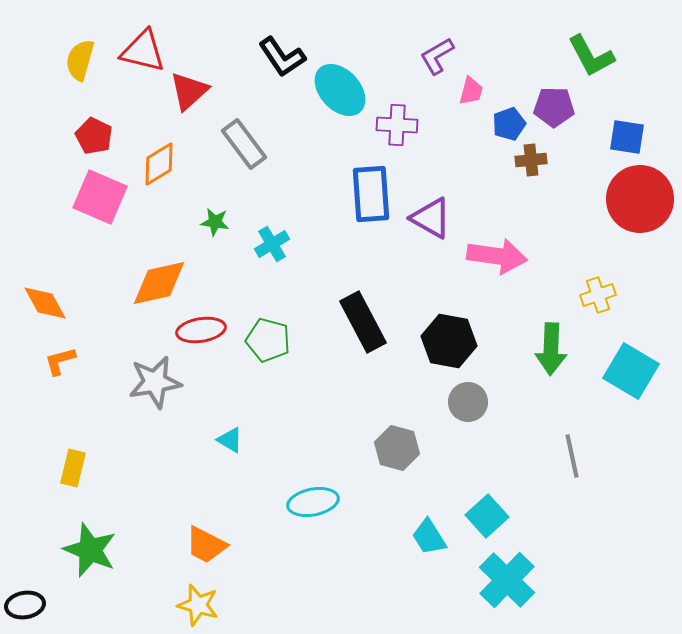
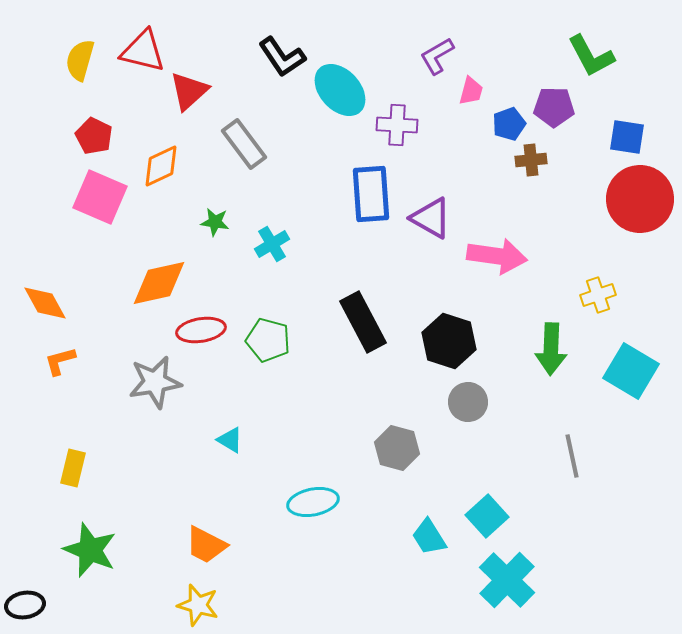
orange diamond at (159, 164): moved 2 px right, 2 px down; rotated 6 degrees clockwise
black hexagon at (449, 341): rotated 8 degrees clockwise
